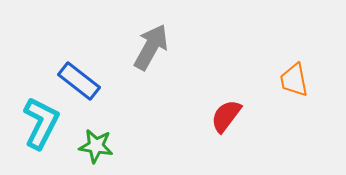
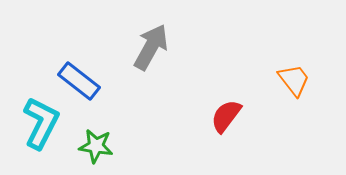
orange trapezoid: rotated 153 degrees clockwise
